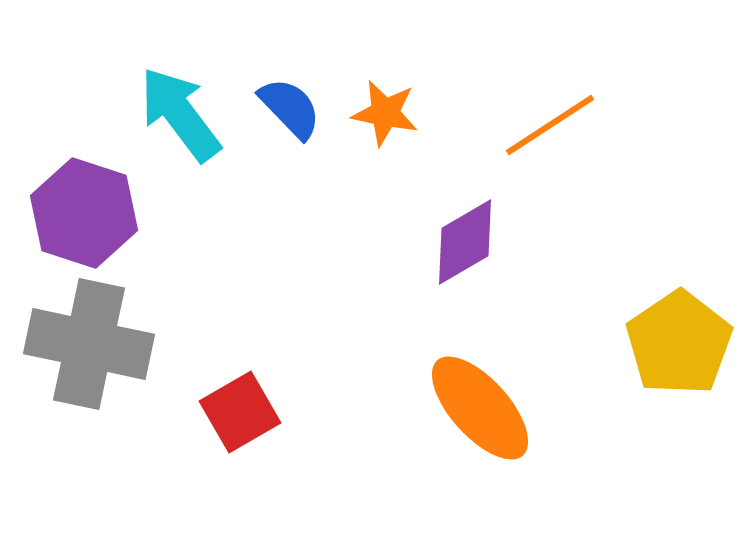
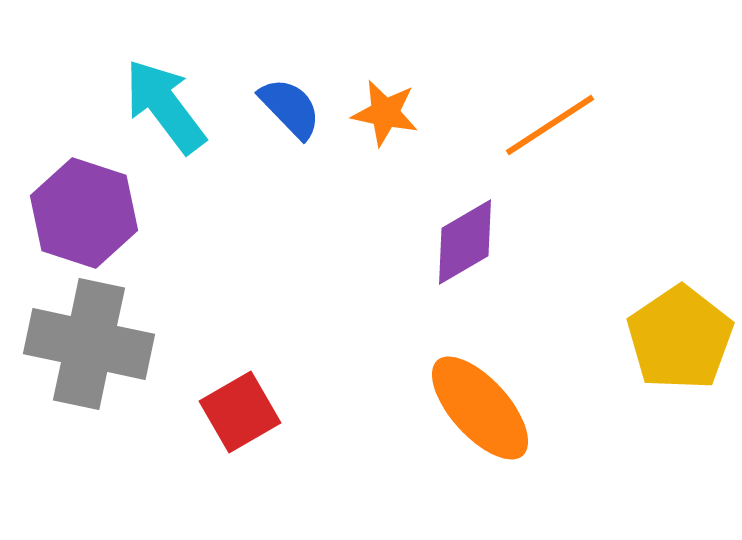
cyan arrow: moved 15 px left, 8 px up
yellow pentagon: moved 1 px right, 5 px up
